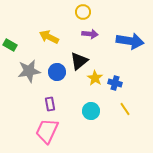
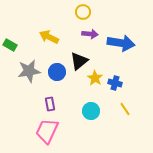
blue arrow: moved 9 px left, 2 px down
